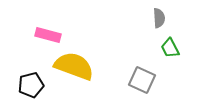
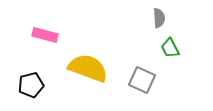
pink rectangle: moved 3 px left
yellow semicircle: moved 14 px right, 2 px down
